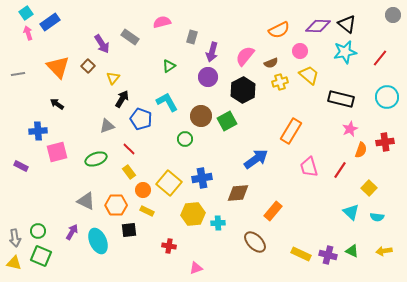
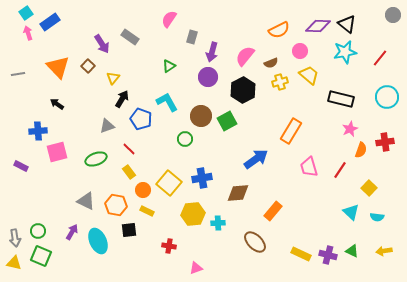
pink semicircle at (162, 22): moved 7 px right, 3 px up; rotated 42 degrees counterclockwise
orange hexagon at (116, 205): rotated 10 degrees clockwise
